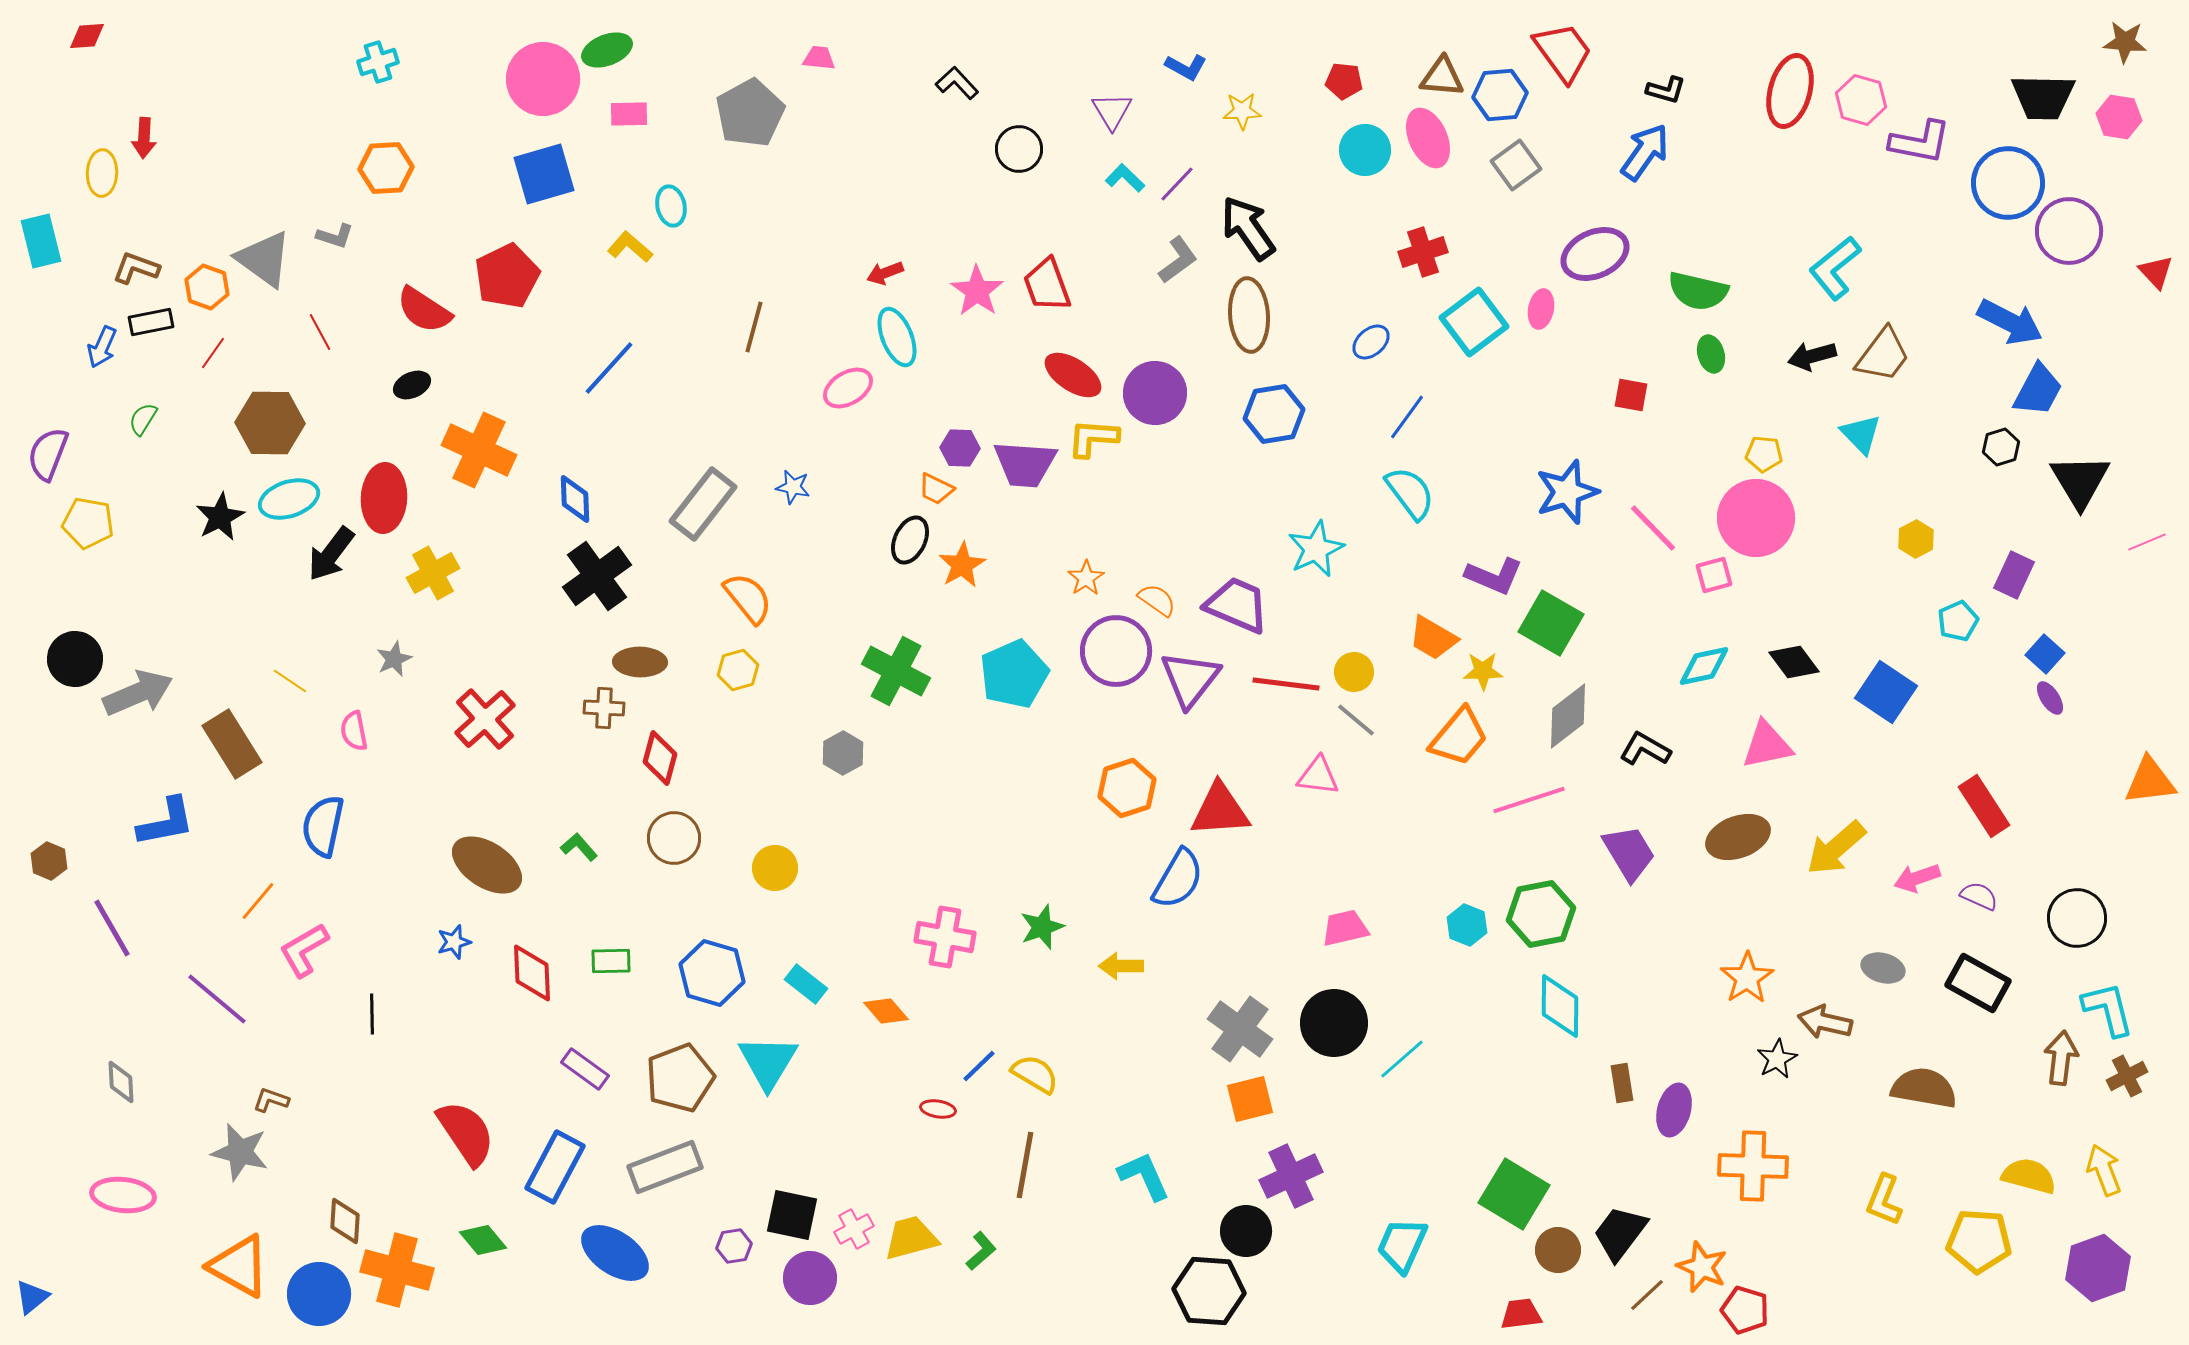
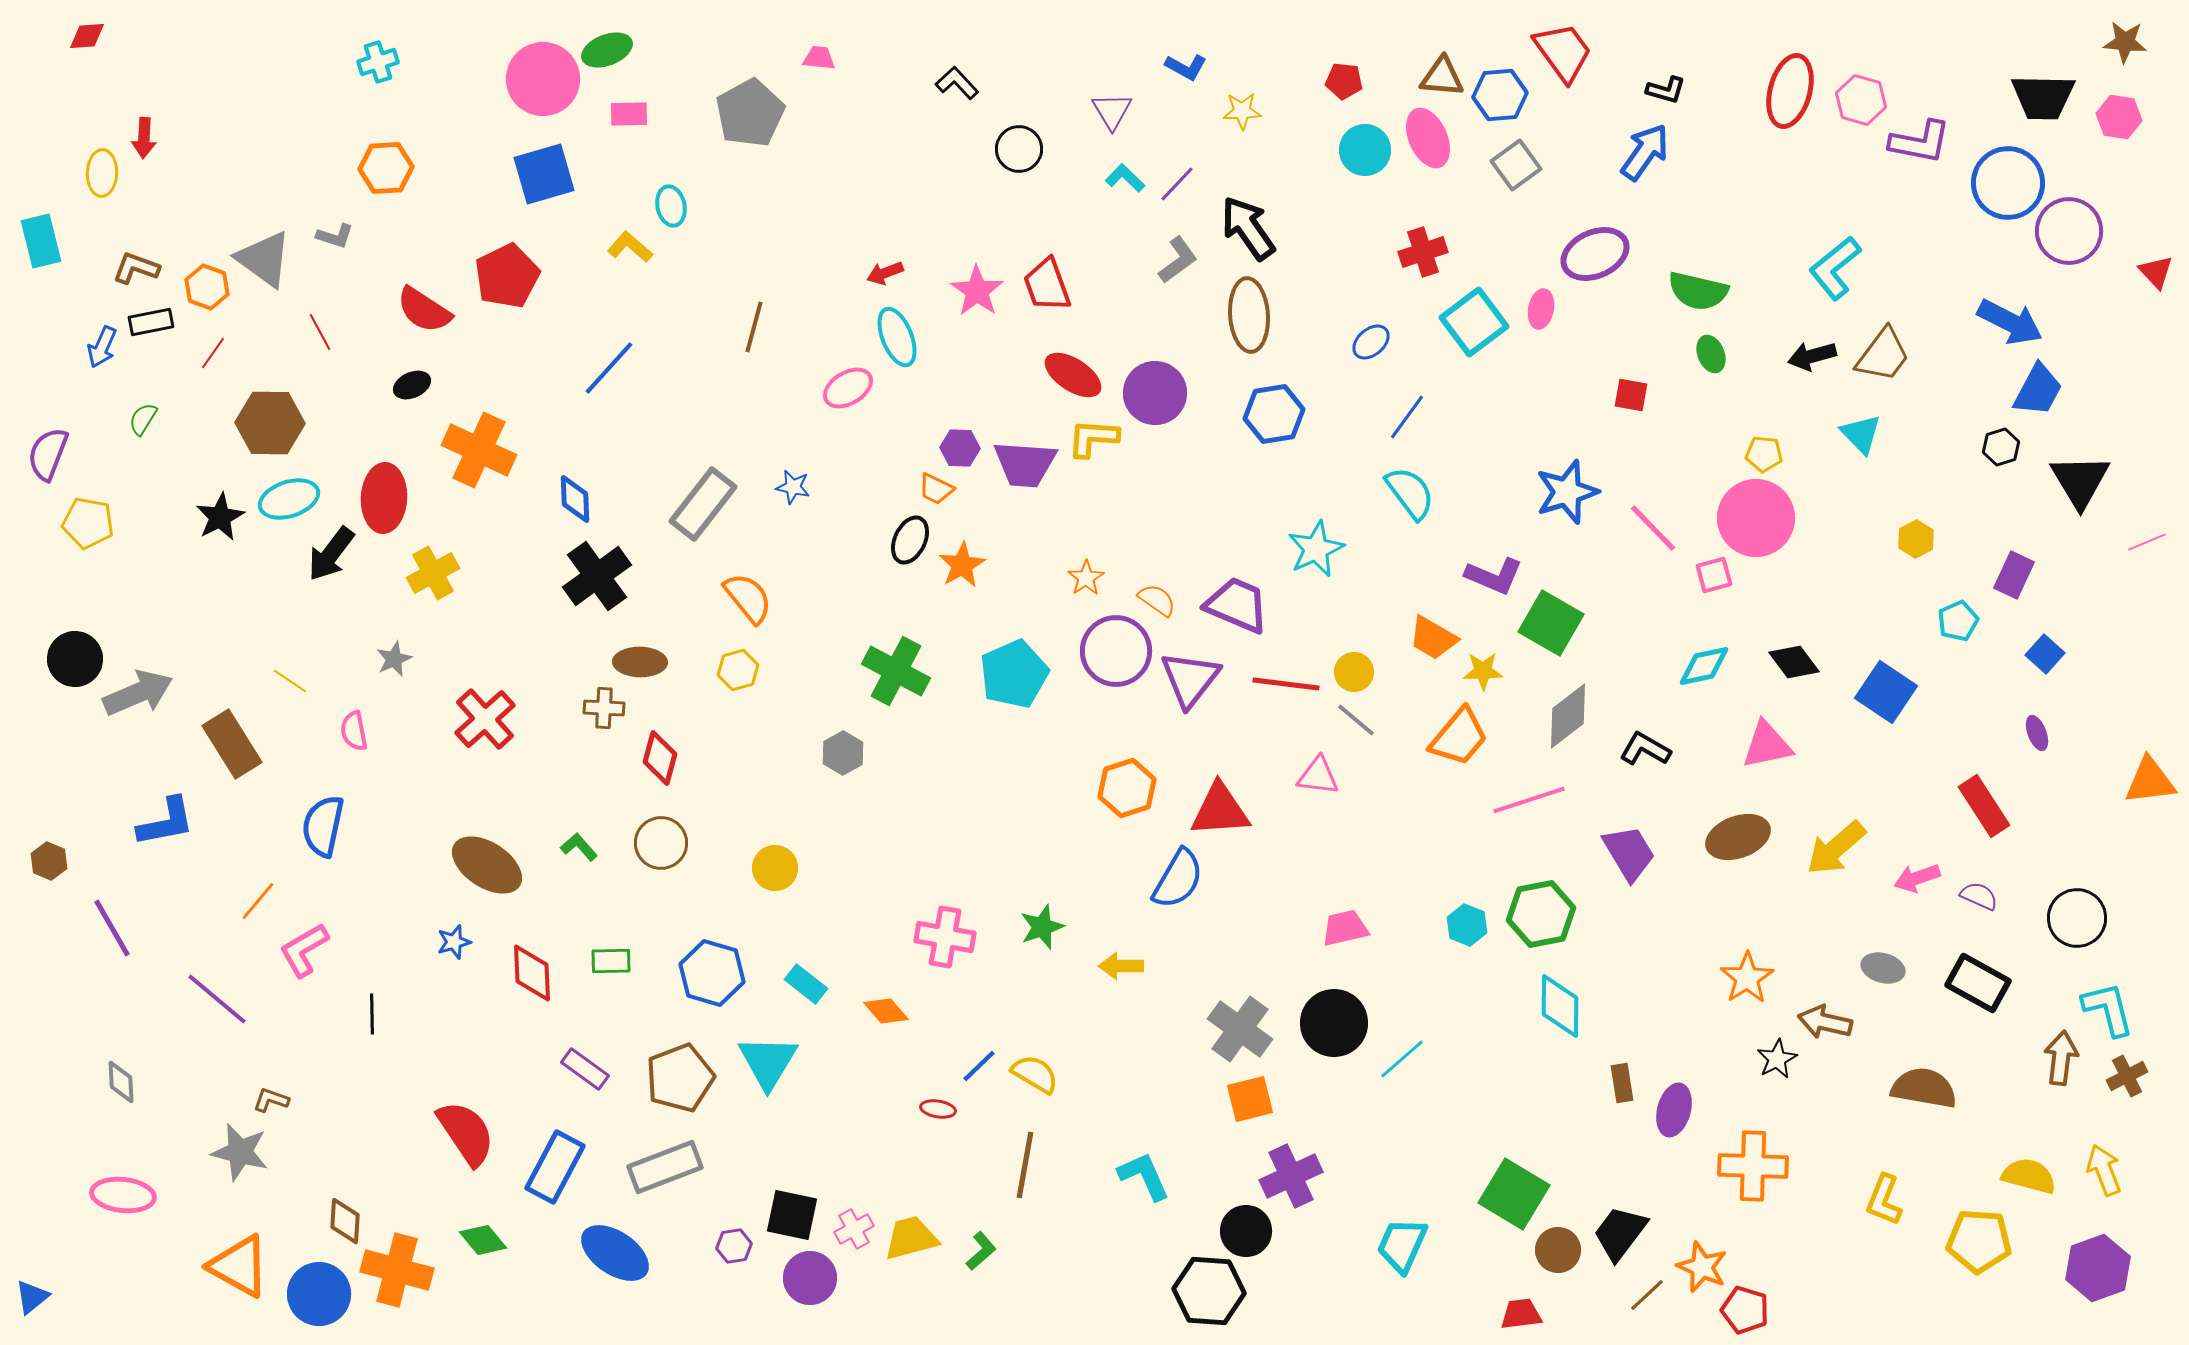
green ellipse at (1711, 354): rotated 6 degrees counterclockwise
purple ellipse at (2050, 698): moved 13 px left, 35 px down; rotated 12 degrees clockwise
brown circle at (674, 838): moved 13 px left, 5 px down
